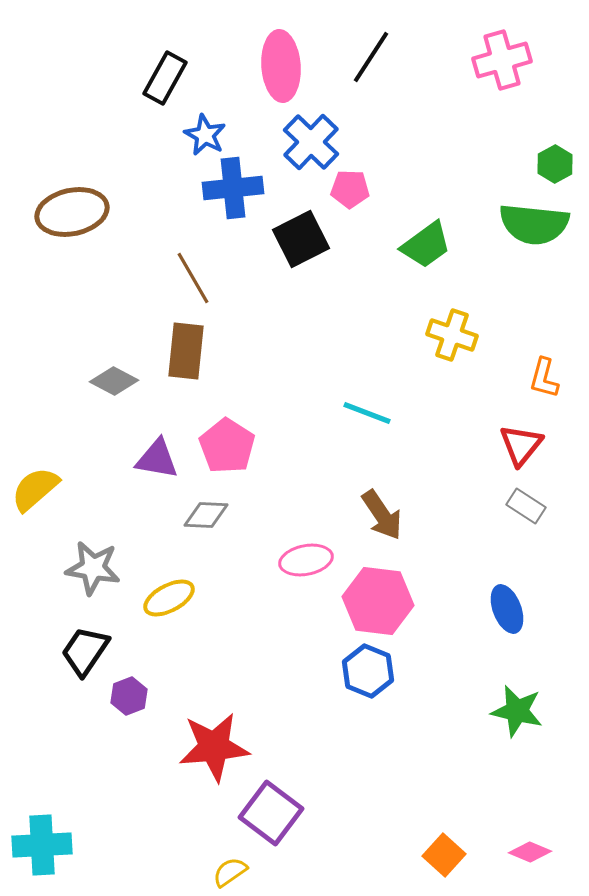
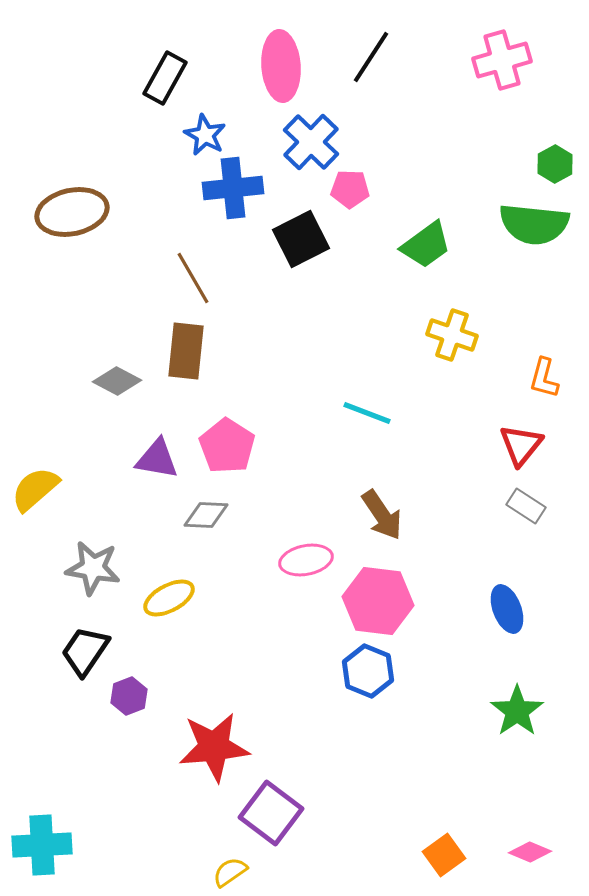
gray diamond at (114, 381): moved 3 px right
green star at (517, 711): rotated 24 degrees clockwise
orange square at (444, 855): rotated 12 degrees clockwise
